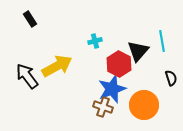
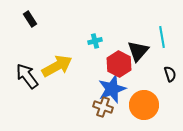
cyan line: moved 4 px up
black semicircle: moved 1 px left, 4 px up
